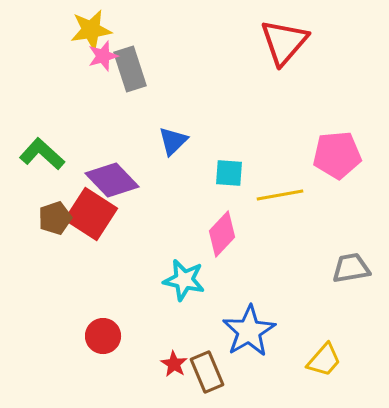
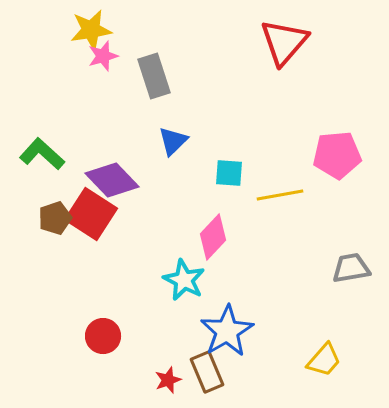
gray rectangle: moved 24 px right, 7 px down
pink diamond: moved 9 px left, 3 px down
cyan star: rotated 15 degrees clockwise
blue star: moved 22 px left
red star: moved 6 px left, 16 px down; rotated 20 degrees clockwise
